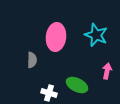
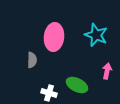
pink ellipse: moved 2 px left
